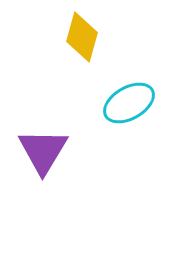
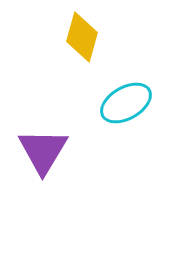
cyan ellipse: moved 3 px left
